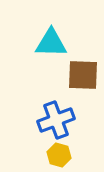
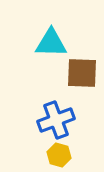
brown square: moved 1 px left, 2 px up
